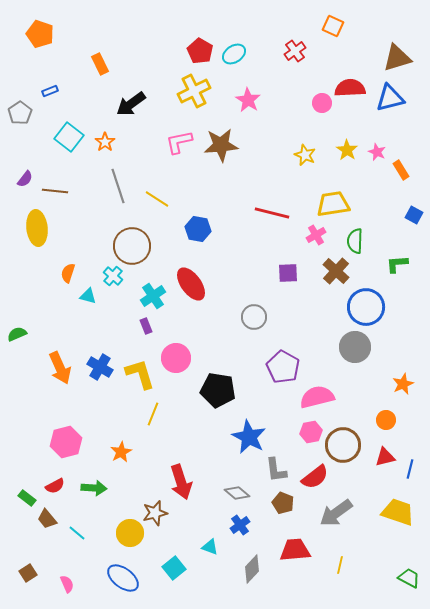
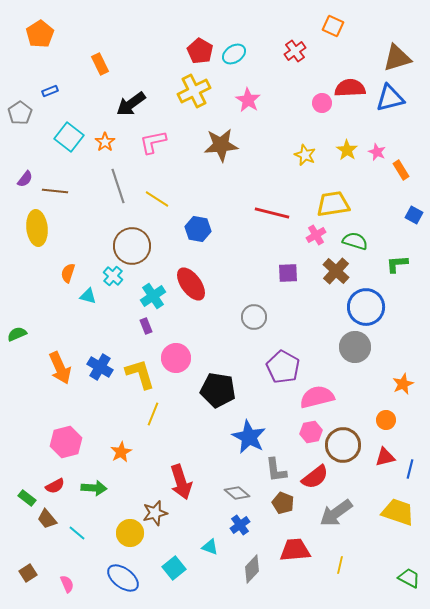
orange pentagon at (40, 34): rotated 20 degrees clockwise
pink L-shape at (179, 142): moved 26 px left
green semicircle at (355, 241): rotated 105 degrees clockwise
